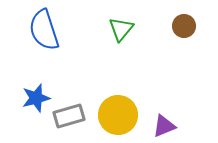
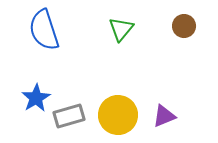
blue star: rotated 16 degrees counterclockwise
purple triangle: moved 10 px up
